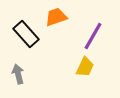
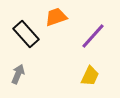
purple line: rotated 12 degrees clockwise
yellow trapezoid: moved 5 px right, 9 px down
gray arrow: rotated 36 degrees clockwise
